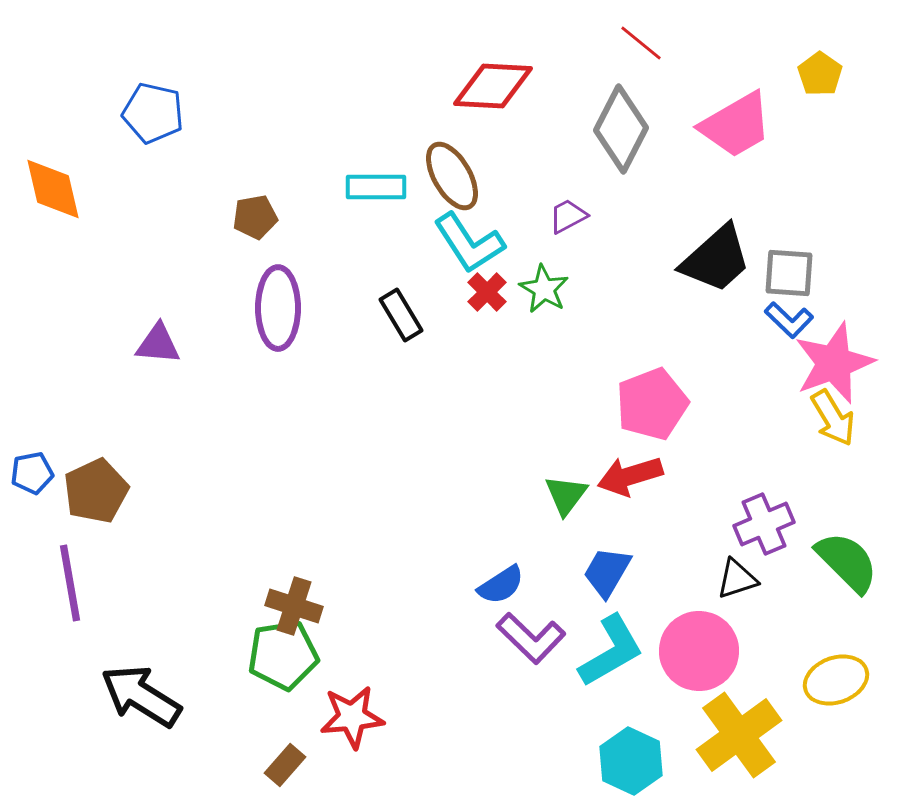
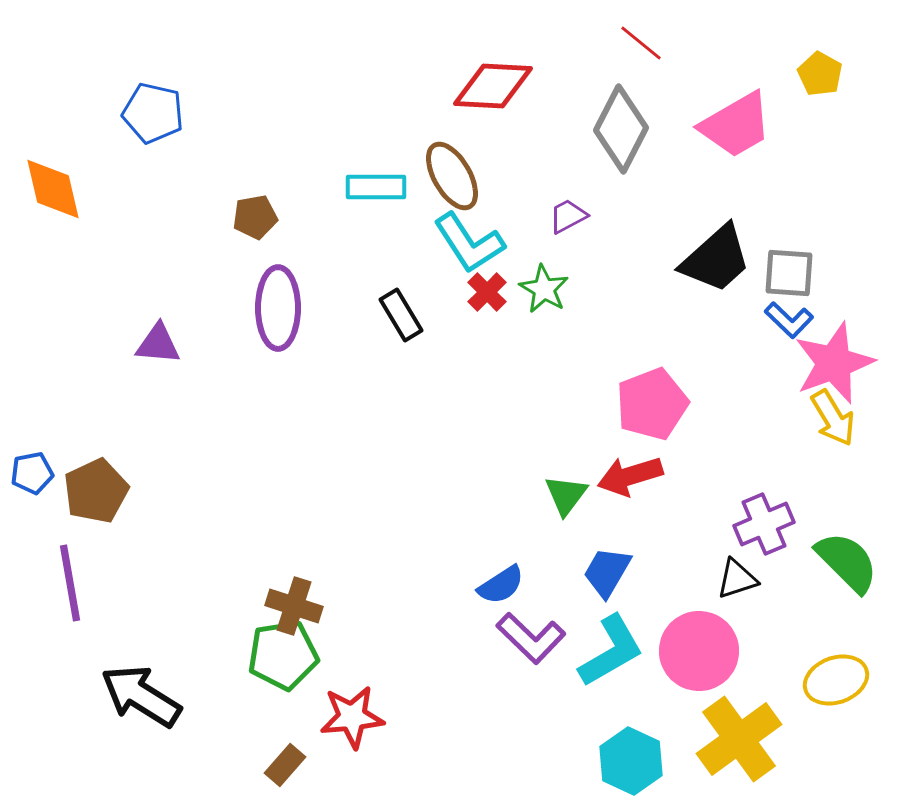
yellow pentagon at (820, 74): rotated 6 degrees counterclockwise
yellow cross at (739, 735): moved 4 px down
